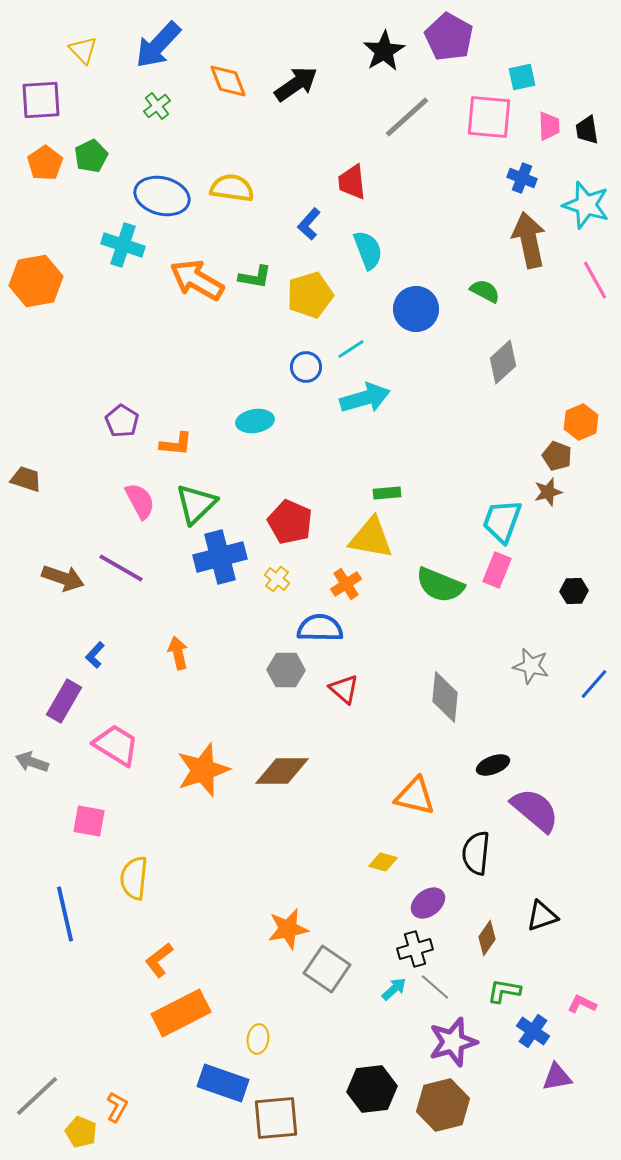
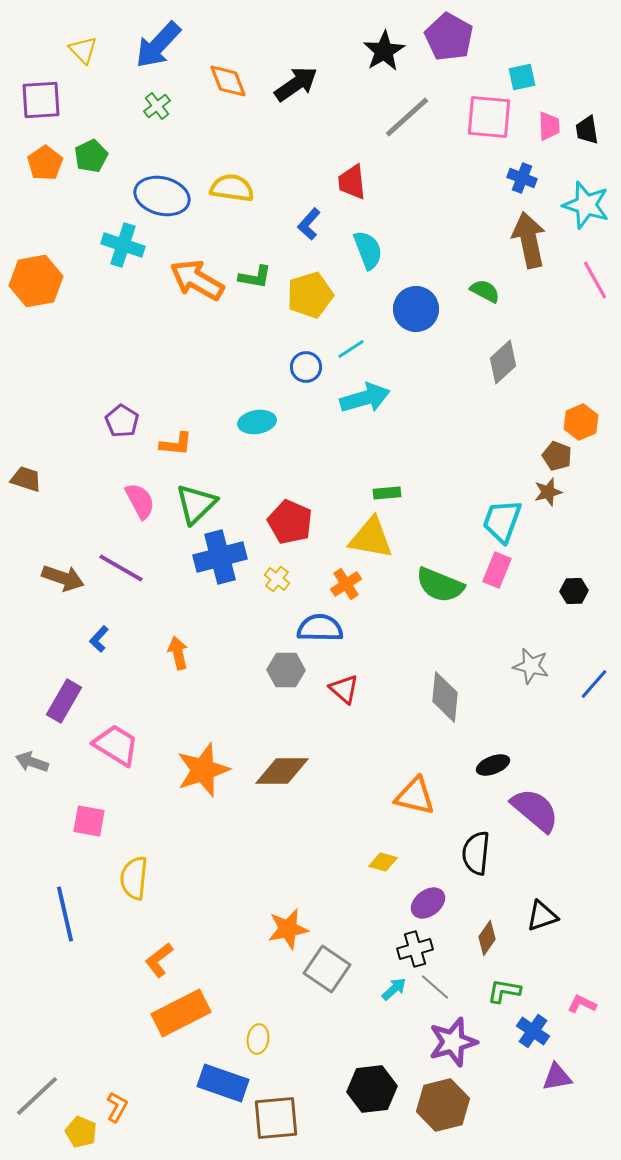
cyan ellipse at (255, 421): moved 2 px right, 1 px down
blue L-shape at (95, 655): moved 4 px right, 16 px up
